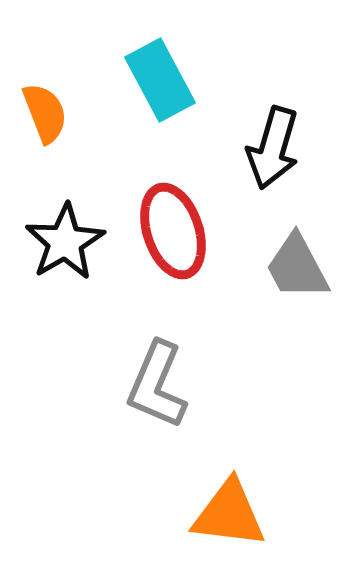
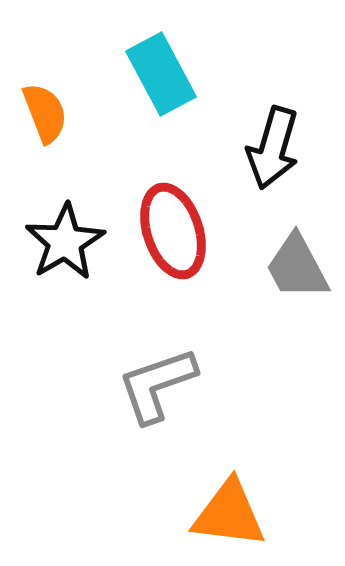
cyan rectangle: moved 1 px right, 6 px up
gray L-shape: rotated 48 degrees clockwise
